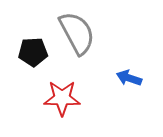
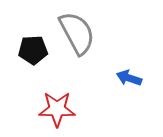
black pentagon: moved 2 px up
red star: moved 5 px left, 11 px down
